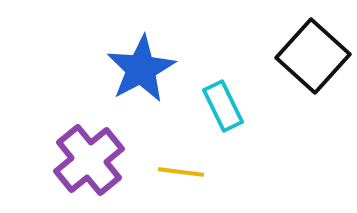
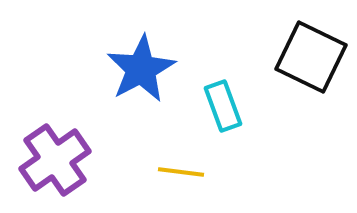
black square: moved 2 px left, 1 px down; rotated 16 degrees counterclockwise
cyan rectangle: rotated 6 degrees clockwise
purple cross: moved 34 px left; rotated 4 degrees clockwise
